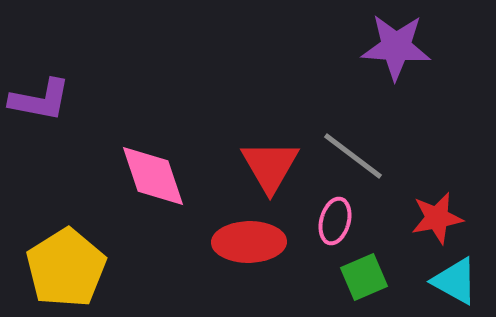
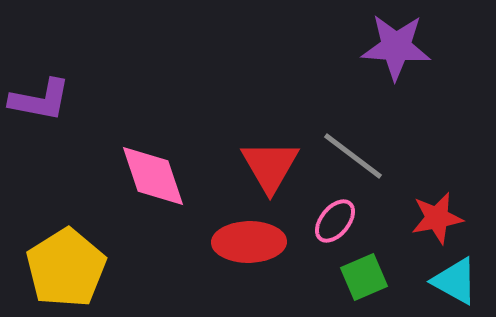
pink ellipse: rotated 24 degrees clockwise
